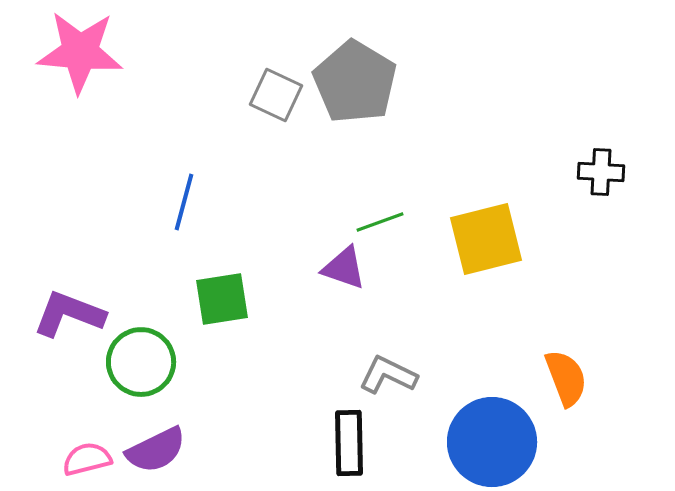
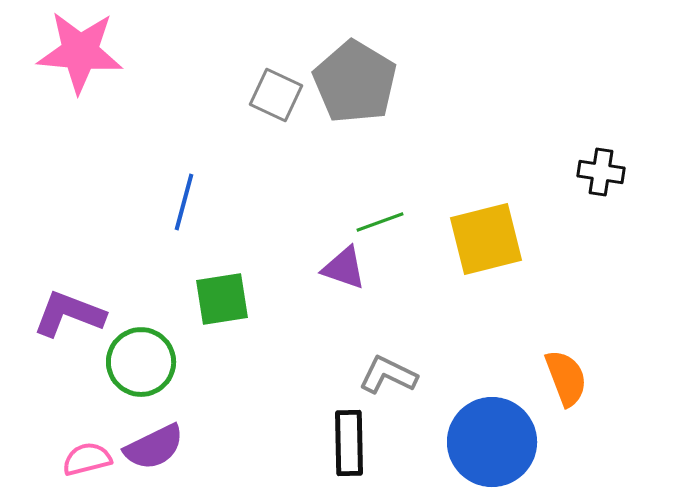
black cross: rotated 6 degrees clockwise
purple semicircle: moved 2 px left, 3 px up
